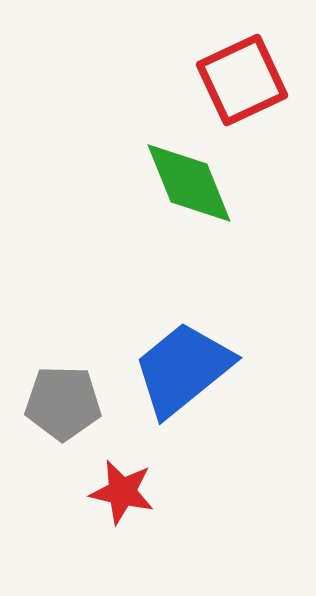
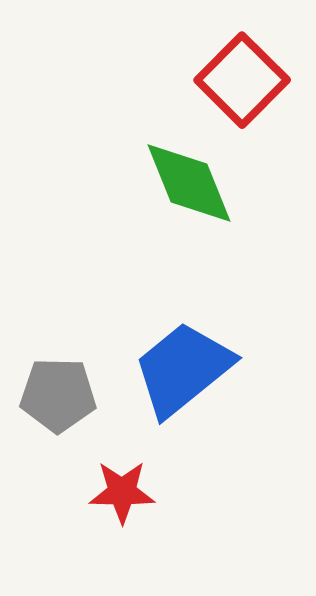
red square: rotated 20 degrees counterclockwise
gray pentagon: moved 5 px left, 8 px up
red star: rotated 12 degrees counterclockwise
